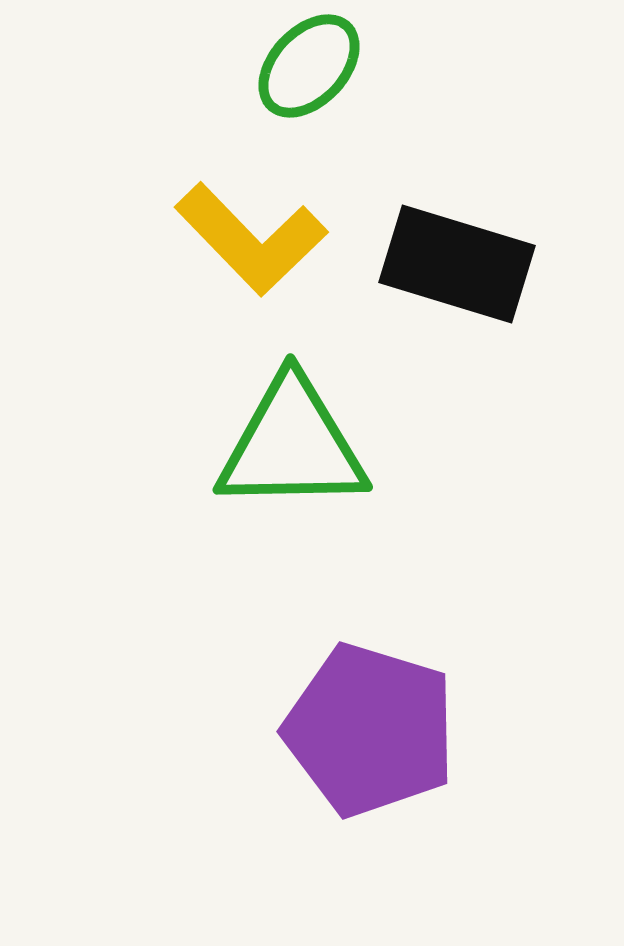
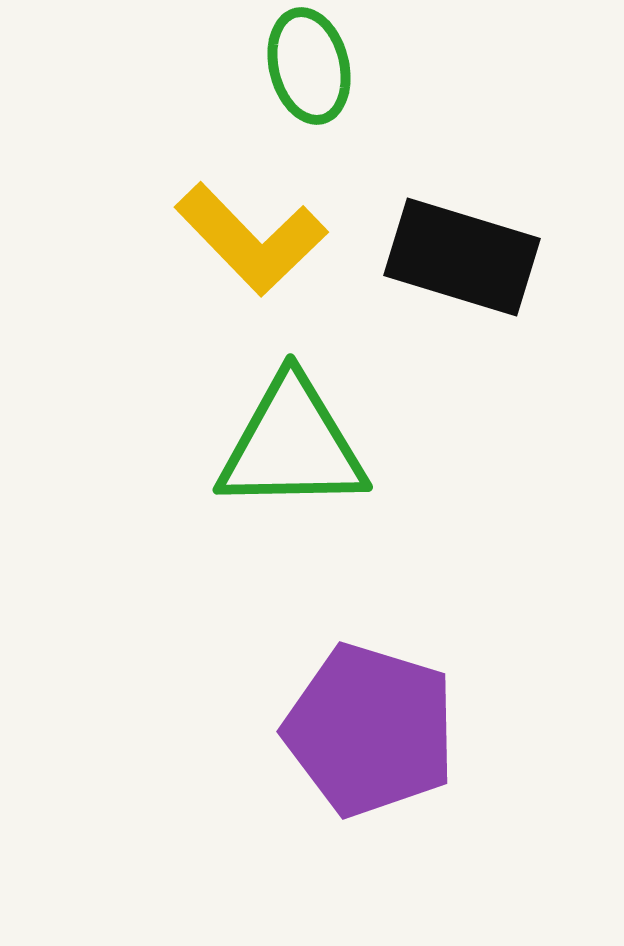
green ellipse: rotated 57 degrees counterclockwise
black rectangle: moved 5 px right, 7 px up
